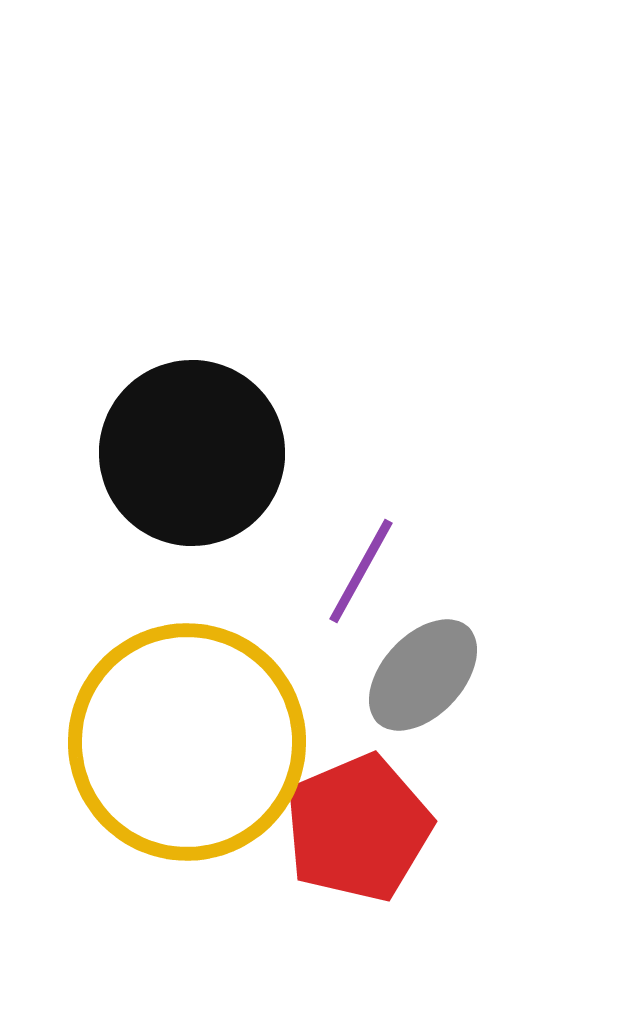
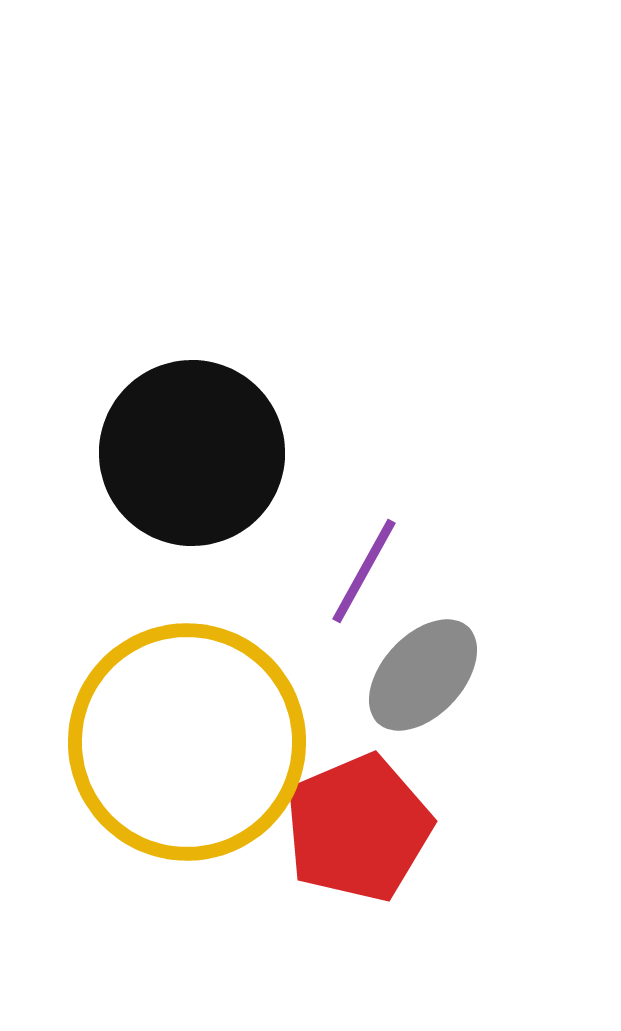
purple line: moved 3 px right
